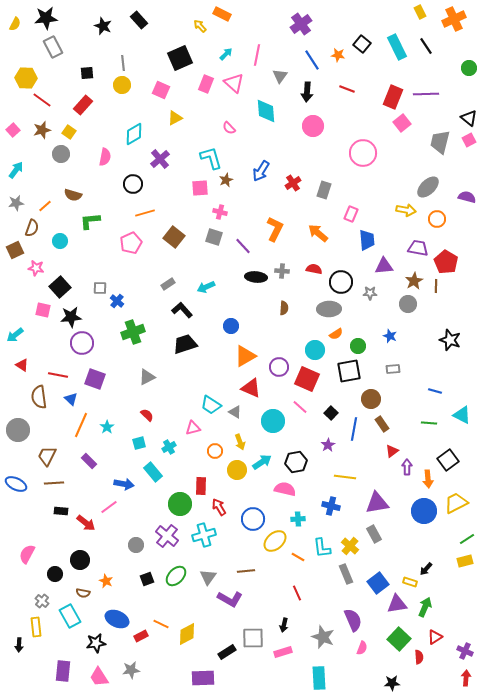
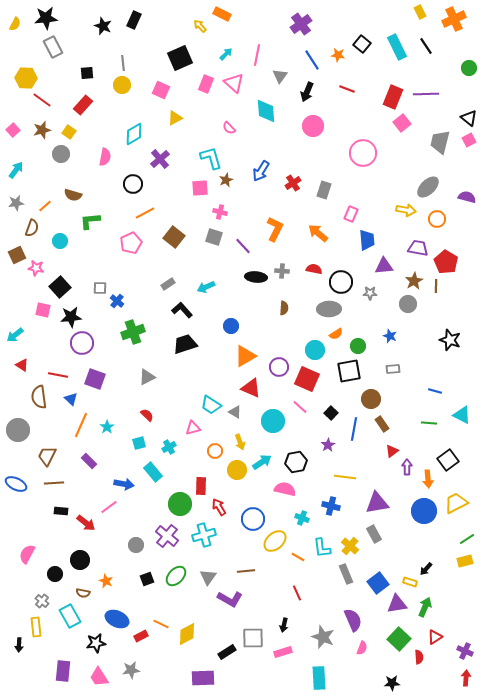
black rectangle at (139, 20): moved 5 px left; rotated 66 degrees clockwise
black arrow at (307, 92): rotated 18 degrees clockwise
orange line at (145, 213): rotated 12 degrees counterclockwise
brown square at (15, 250): moved 2 px right, 5 px down
cyan cross at (298, 519): moved 4 px right, 1 px up; rotated 24 degrees clockwise
